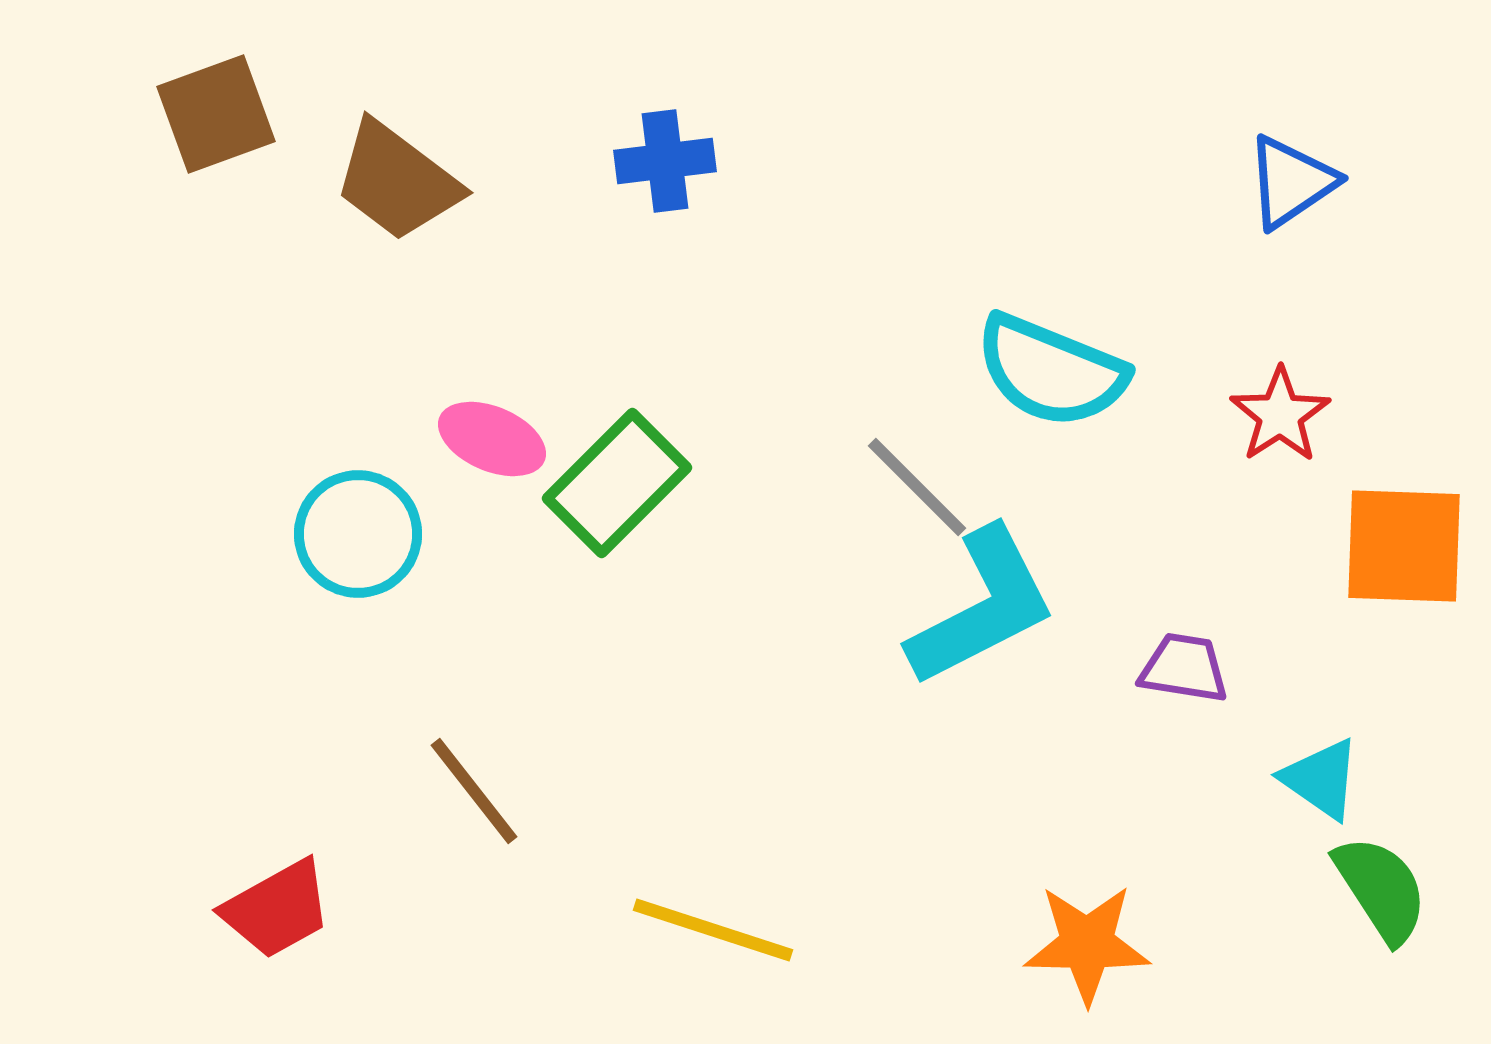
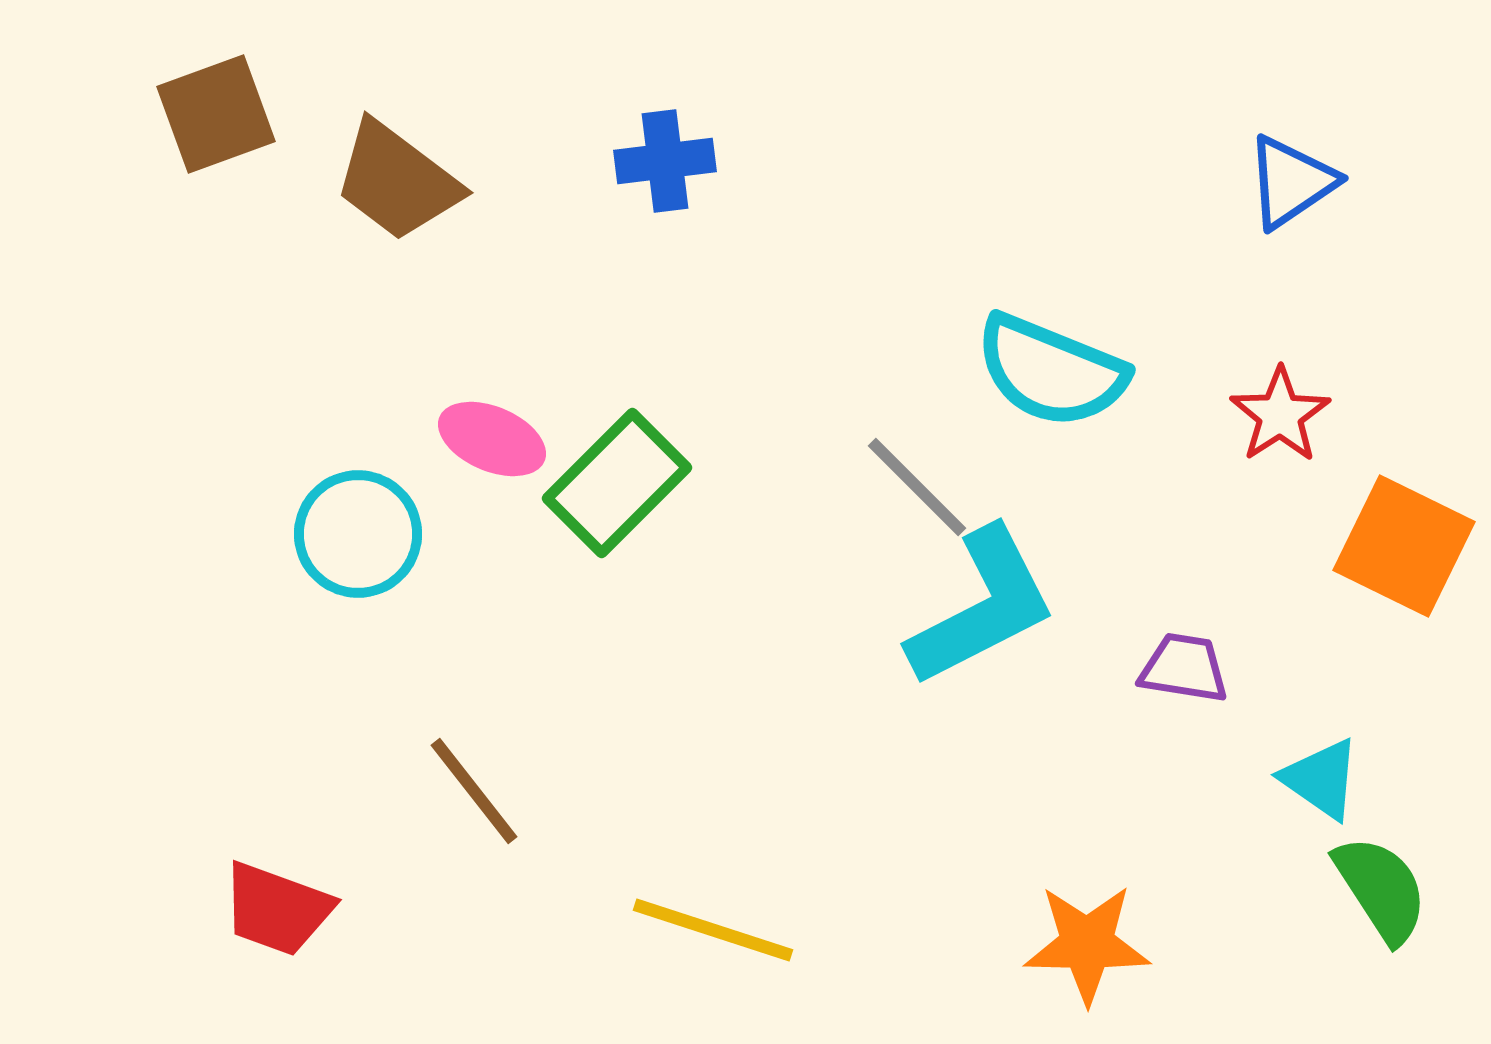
orange square: rotated 24 degrees clockwise
red trapezoid: rotated 49 degrees clockwise
